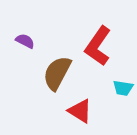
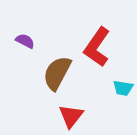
red L-shape: moved 1 px left, 1 px down
red triangle: moved 9 px left, 5 px down; rotated 36 degrees clockwise
